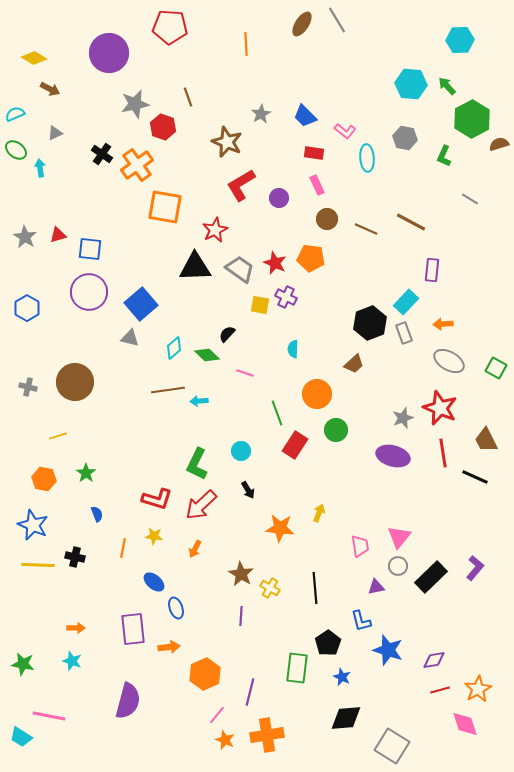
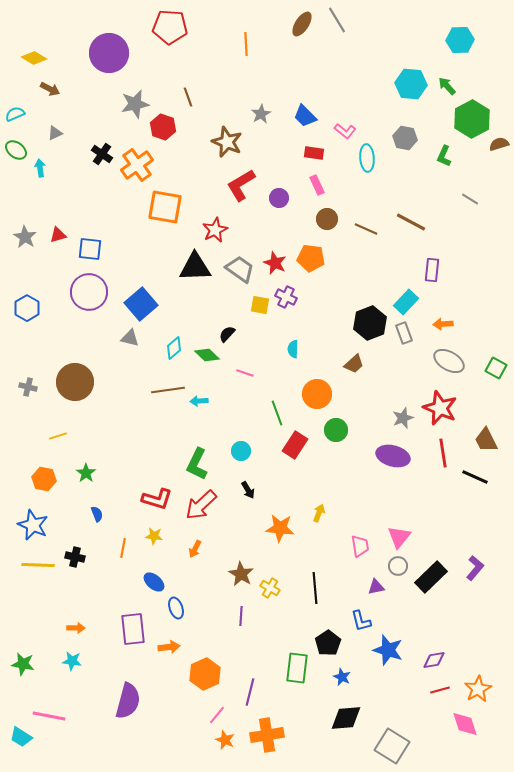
cyan star at (72, 661): rotated 12 degrees counterclockwise
